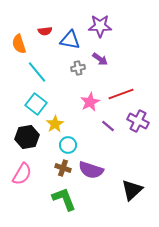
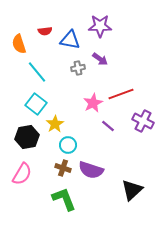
pink star: moved 3 px right, 1 px down
purple cross: moved 5 px right
